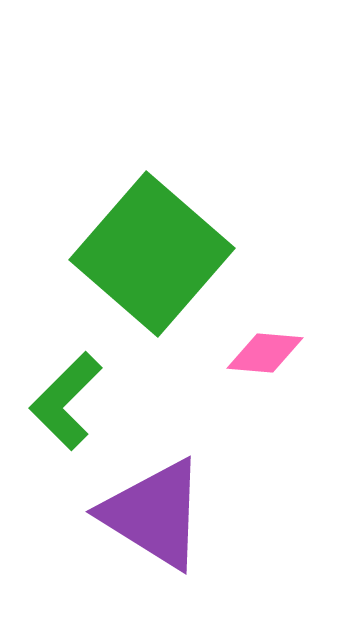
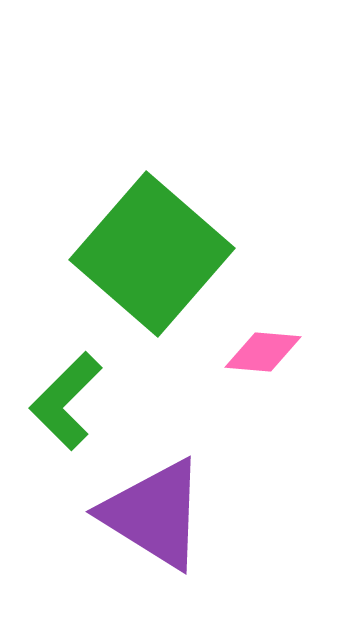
pink diamond: moved 2 px left, 1 px up
